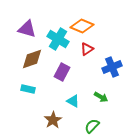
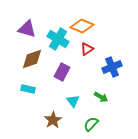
cyan triangle: rotated 24 degrees clockwise
green semicircle: moved 1 px left, 2 px up
